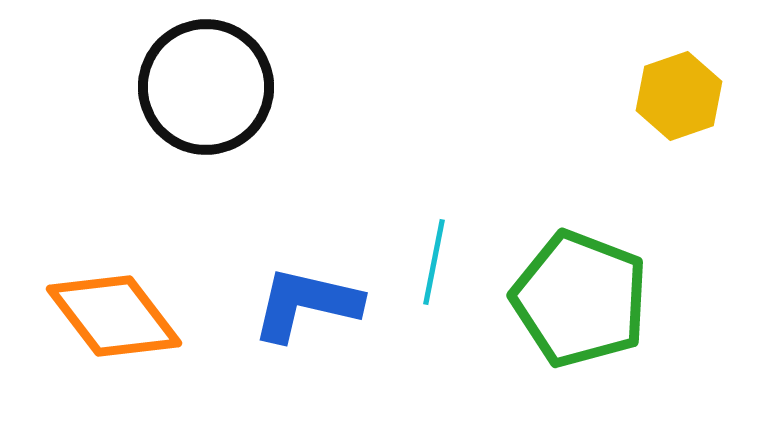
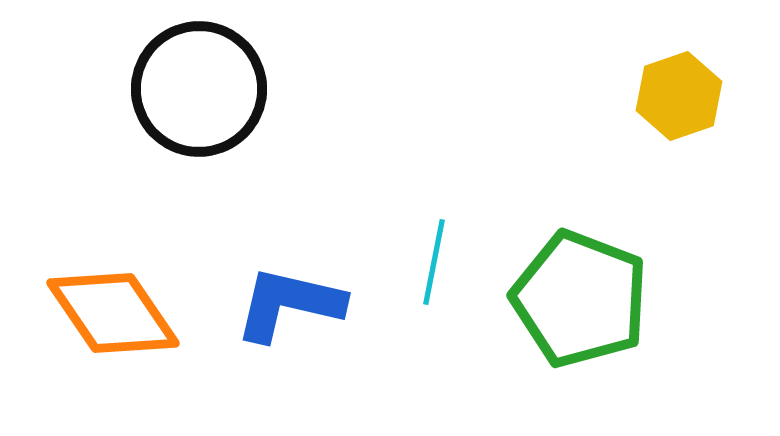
black circle: moved 7 px left, 2 px down
blue L-shape: moved 17 px left
orange diamond: moved 1 px left, 3 px up; rotated 3 degrees clockwise
